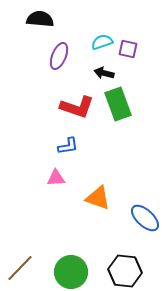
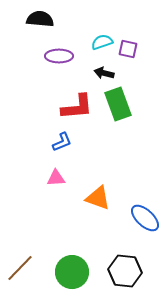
purple ellipse: rotated 68 degrees clockwise
red L-shape: rotated 24 degrees counterclockwise
blue L-shape: moved 6 px left, 4 px up; rotated 15 degrees counterclockwise
green circle: moved 1 px right
